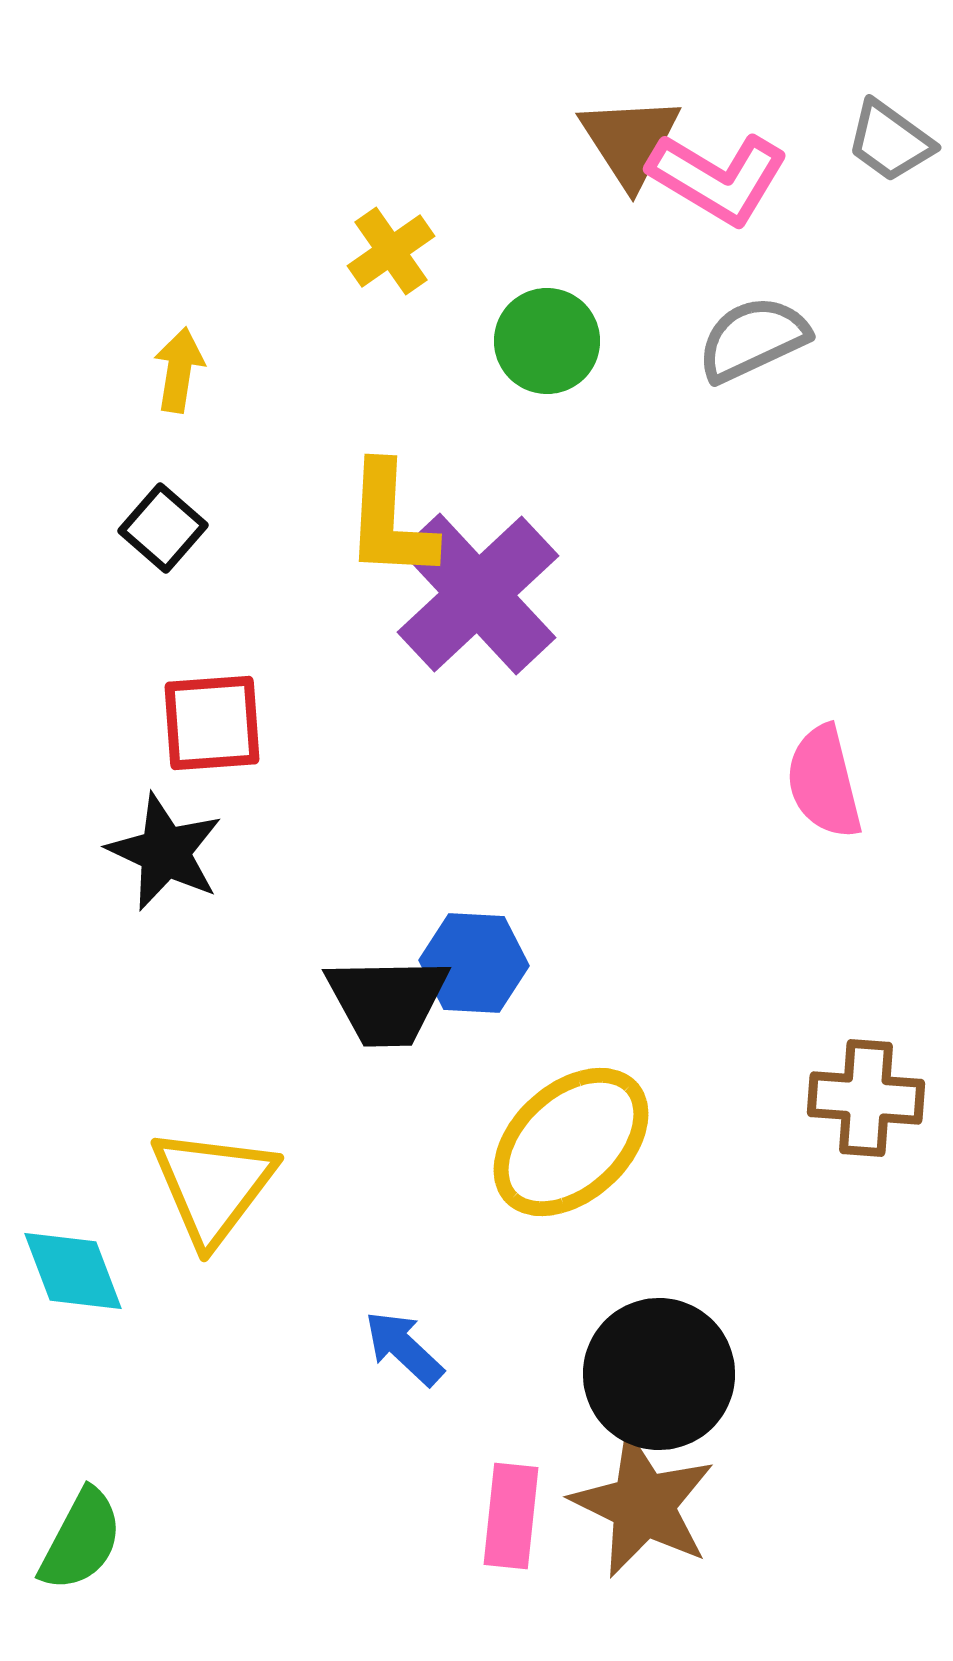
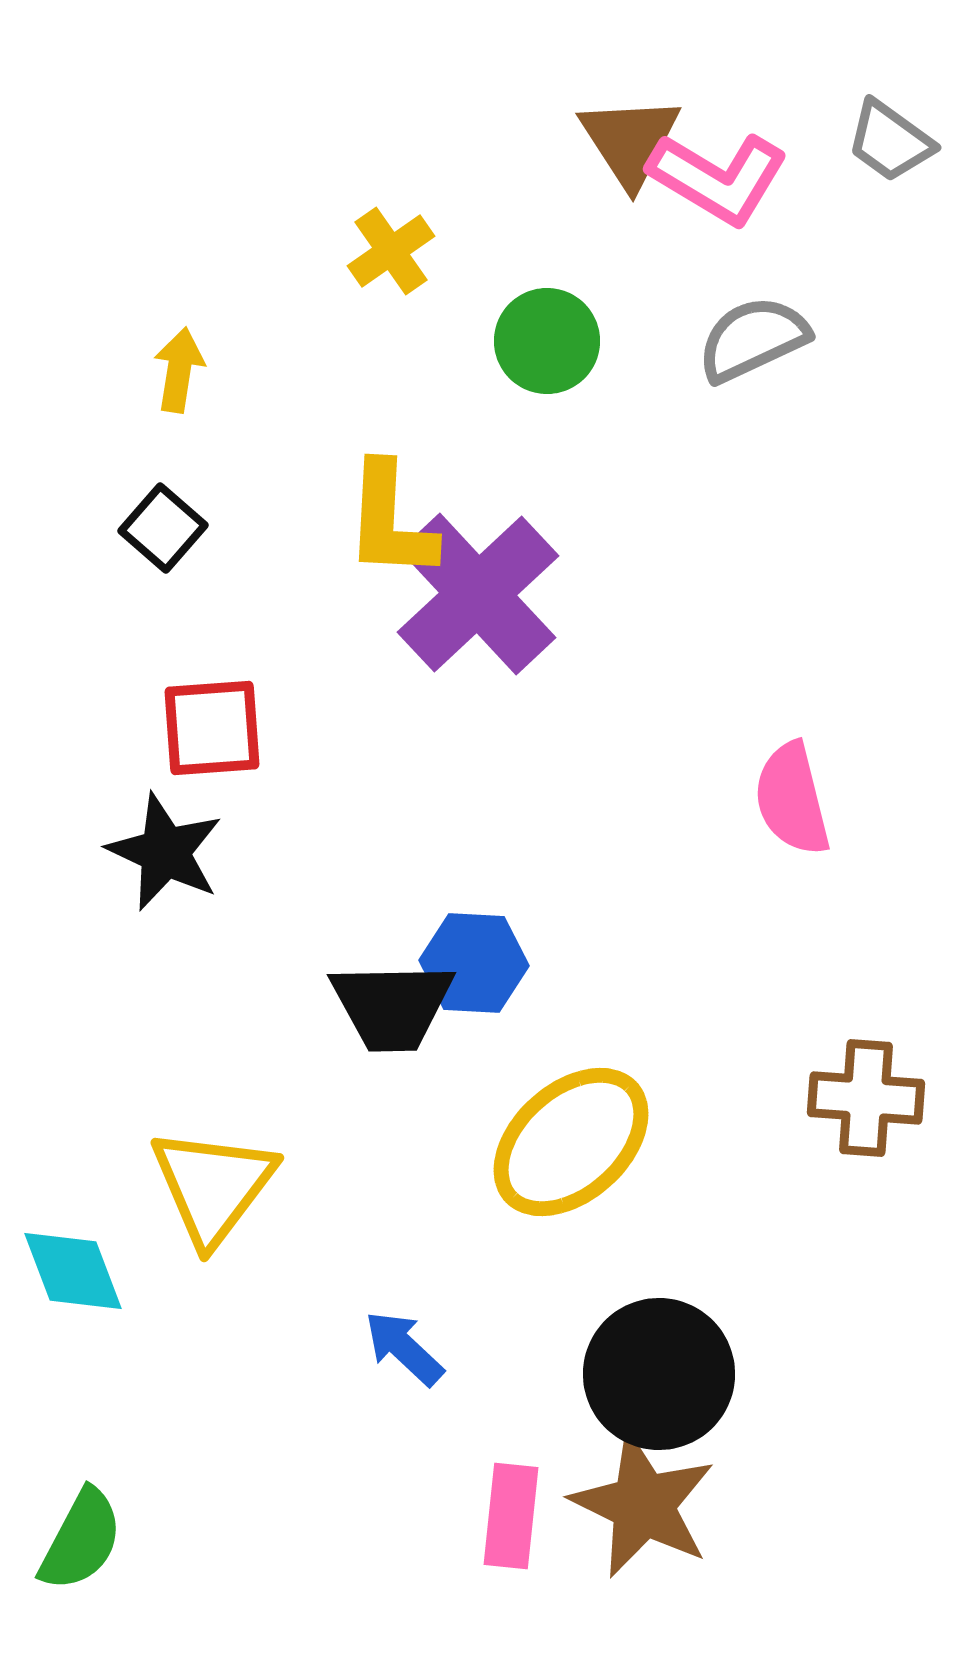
red square: moved 5 px down
pink semicircle: moved 32 px left, 17 px down
black trapezoid: moved 5 px right, 5 px down
